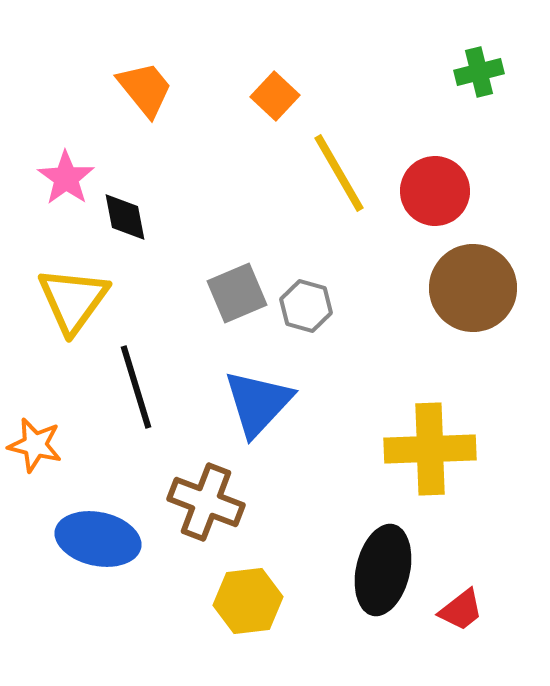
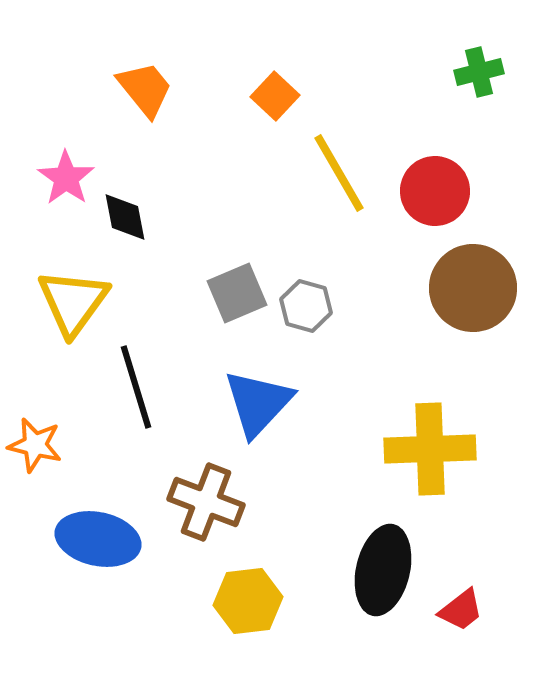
yellow triangle: moved 2 px down
